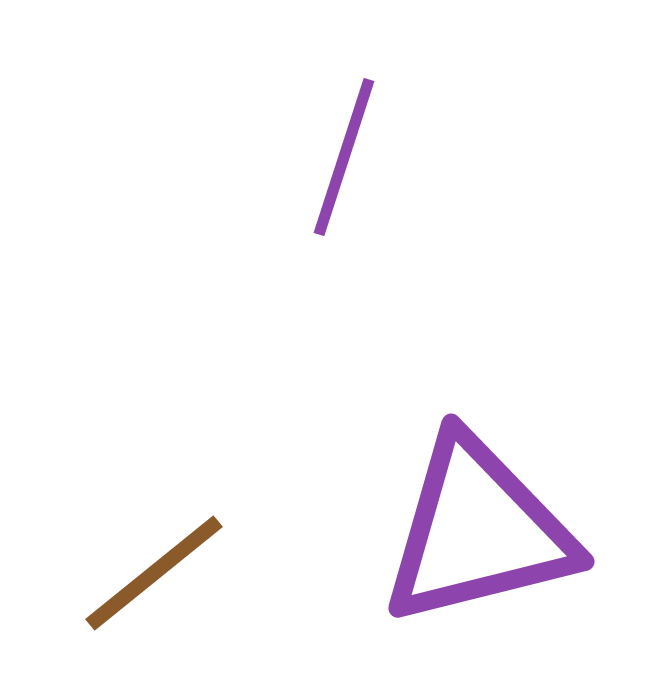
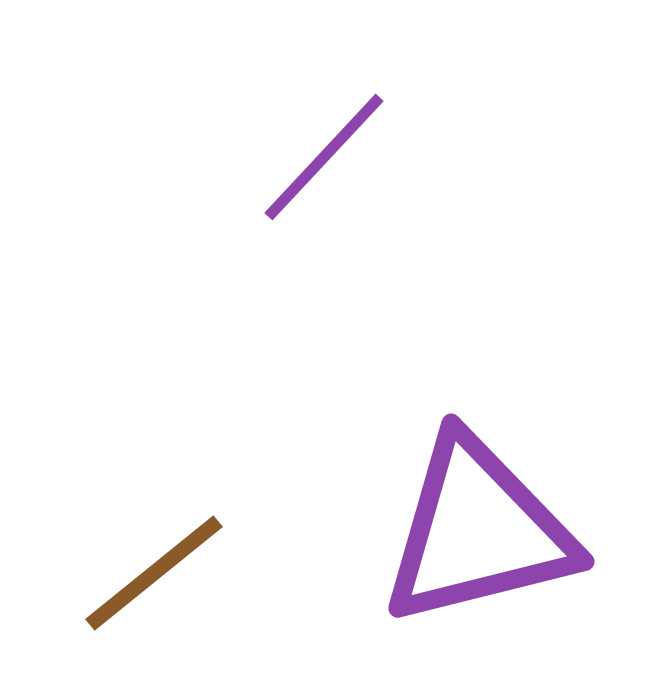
purple line: moved 20 px left; rotated 25 degrees clockwise
